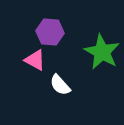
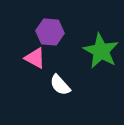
green star: moved 1 px left, 1 px up
pink triangle: moved 2 px up
